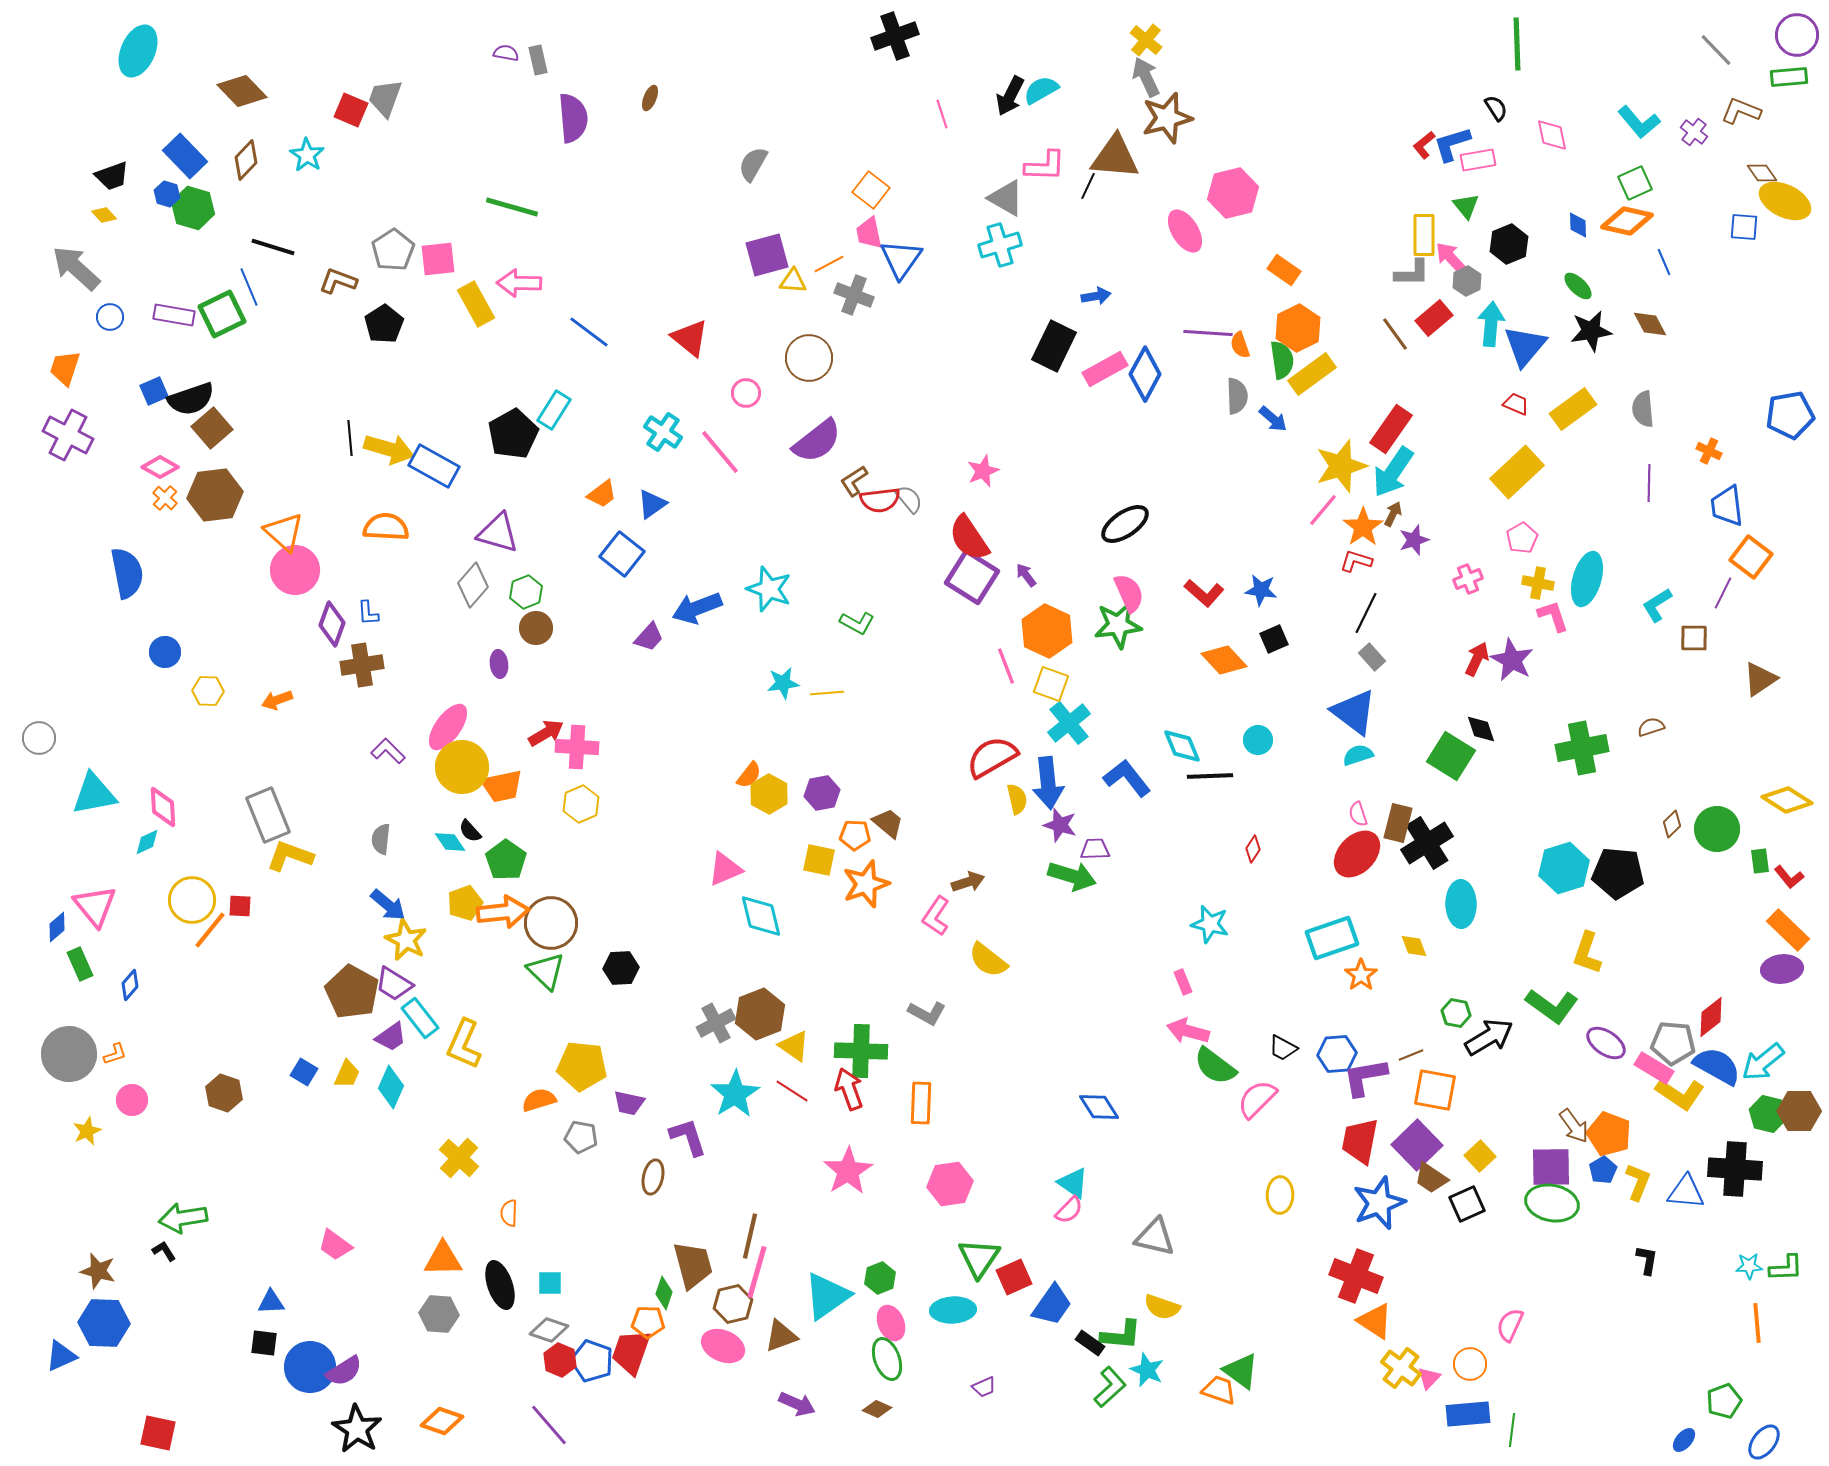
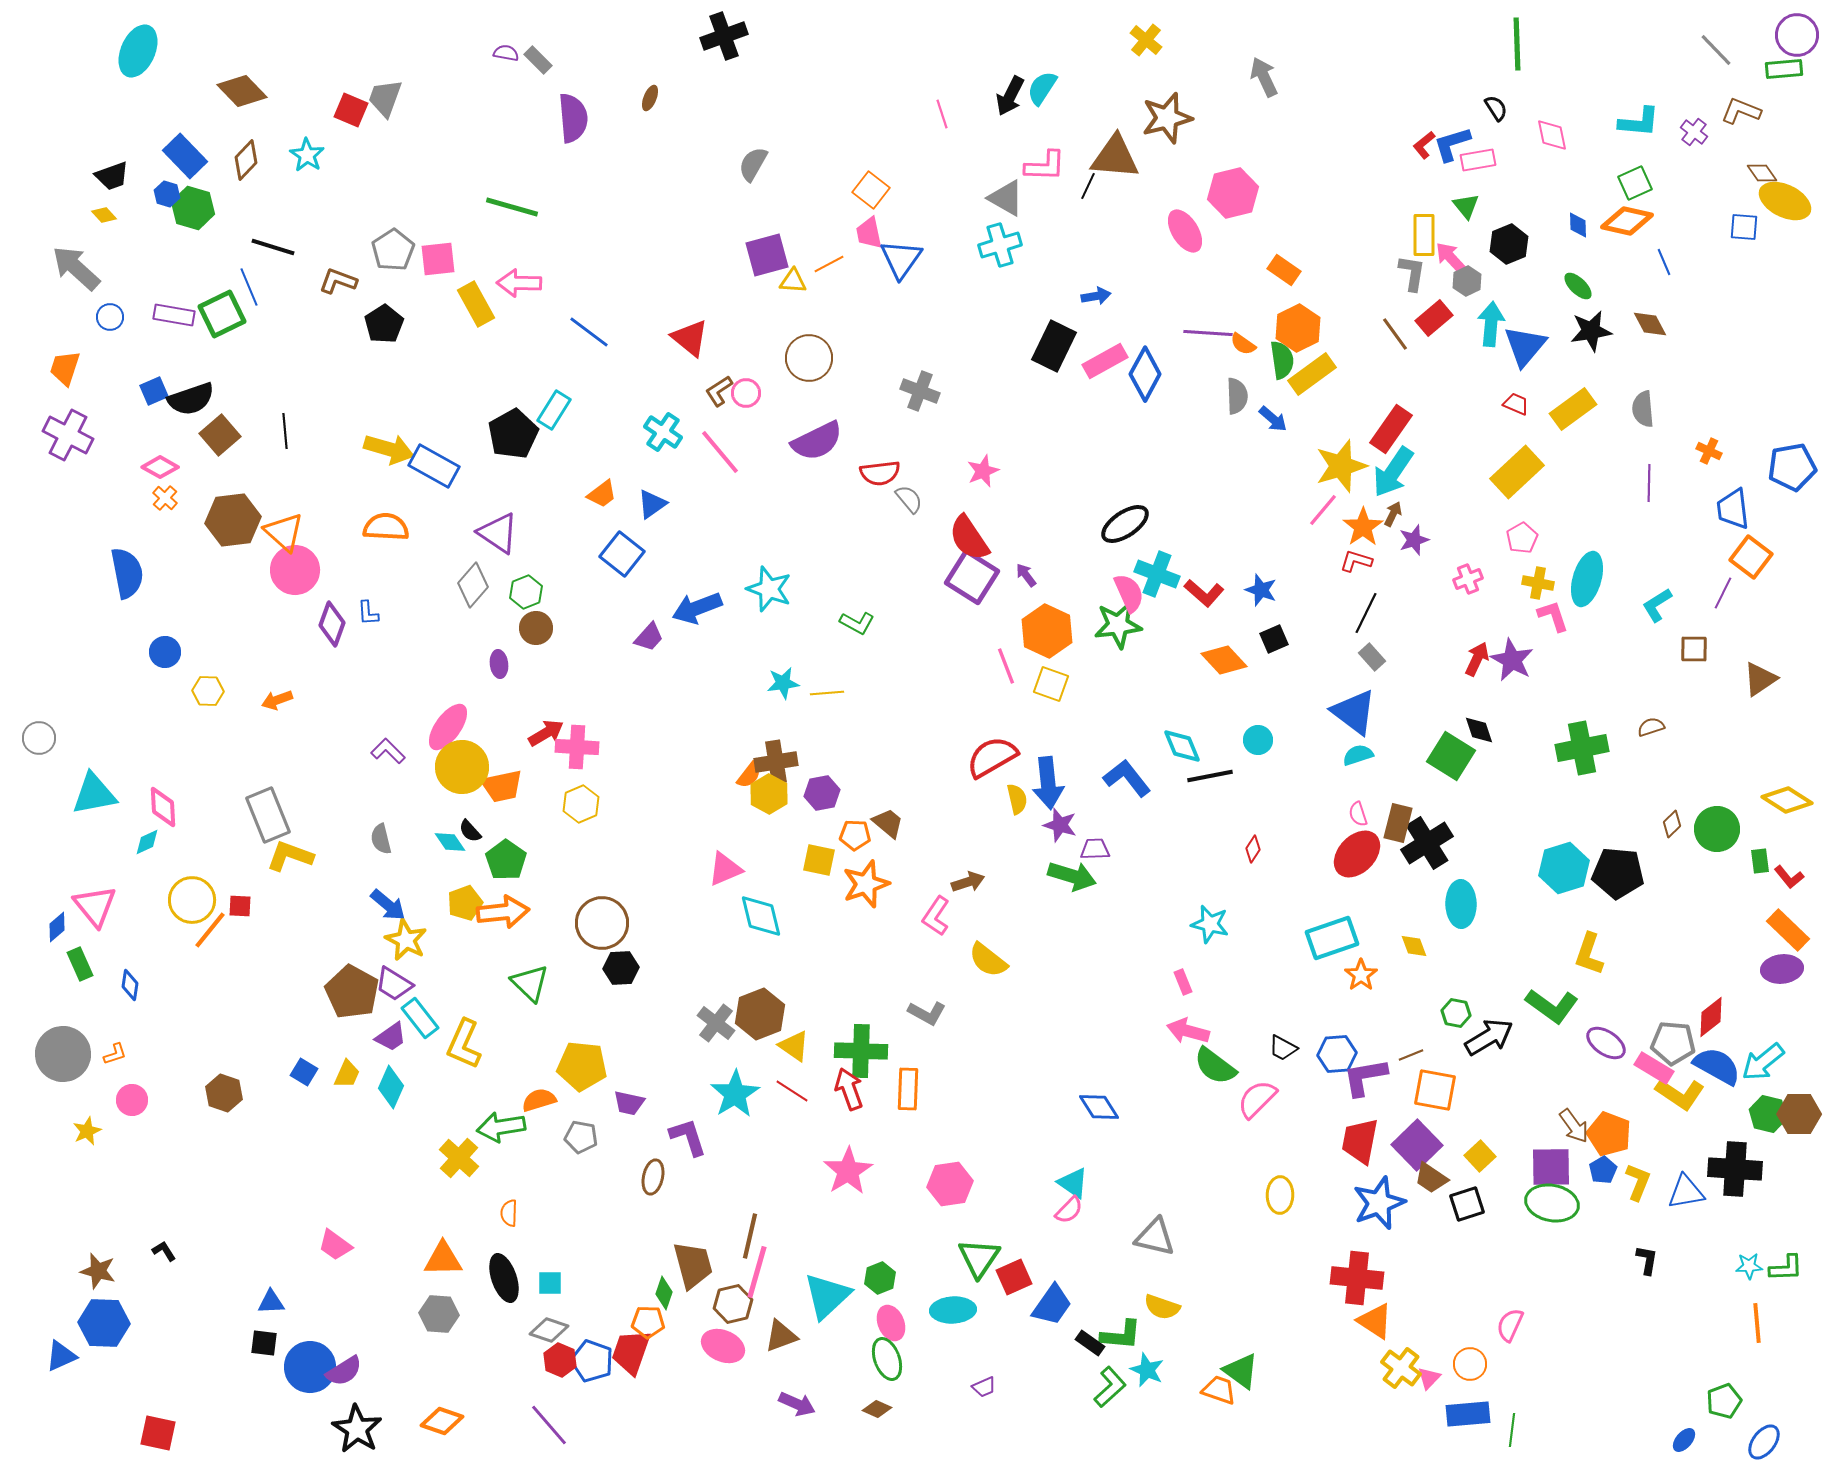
black cross at (895, 36): moved 171 px left
gray rectangle at (538, 60): rotated 32 degrees counterclockwise
gray arrow at (1146, 77): moved 118 px right
green rectangle at (1789, 77): moved 5 px left, 8 px up
cyan semicircle at (1041, 90): moved 1 px right, 2 px up; rotated 27 degrees counterclockwise
cyan L-shape at (1639, 122): rotated 45 degrees counterclockwise
gray L-shape at (1412, 273): rotated 81 degrees counterclockwise
gray cross at (854, 295): moved 66 px right, 96 px down
orange semicircle at (1240, 345): moved 3 px right, 1 px up; rotated 36 degrees counterclockwise
pink rectangle at (1105, 369): moved 8 px up
blue pentagon at (1790, 415): moved 2 px right, 52 px down
brown square at (212, 428): moved 8 px right, 7 px down
black line at (350, 438): moved 65 px left, 7 px up
purple semicircle at (817, 441): rotated 12 degrees clockwise
brown L-shape at (854, 481): moved 135 px left, 90 px up
brown hexagon at (215, 495): moved 18 px right, 25 px down
red semicircle at (880, 500): moved 27 px up
blue trapezoid at (1727, 506): moved 6 px right, 3 px down
purple triangle at (498, 533): rotated 18 degrees clockwise
blue star at (1261, 590): rotated 12 degrees clockwise
brown square at (1694, 638): moved 11 px down
brown cross at (362, 665): moved 414 px right, 97 px down
cyan cross at (1069, 723): moved 88 px right, 149 px up; rotated 30 degrees counterclockwise
black diamond at (1481, 729): moved 2 px left, 1 px down
black line at (1210, 776): rotated 9 degrees counterclockwise
gray semicircle at (381, 839): rotated 20 degrees counterclockwise
brown circle at (551, 923): moved 51 px right
yellow L-shape at (1587, 953): moved 2 px right, 1 px down
green triangle at (546, 971): moved 16 px left, 12 px down
blue diamond at (130, 985): rotated 32 degrees counterclockwise
gray cross at (716, 1023): rotated 24 degrees counterclockwise
gray circle at (69, 1054): moved 6 px left
orange rectangle at (921, 1103): moved 13 px left, 14 px up
brown hexagon at (1799, 1111): moved 3 px down
blue triangle at (1686, 1192): rotated 15 degrees counterclockwise
black square at (1467, 1204): rotated 6 degrees clockwise
green arrow at (183, 1218): moved 318 px right, 91 px up
red cross at (1356, 1276): moved 1 px right, 2 px down; rotated 15 degrees counterclockwise
black ellipse at (500, 1285): moved 4 px right, 7 px up
cyan triangle at (827, 1296): rotated 8 degrees counterclockwise
